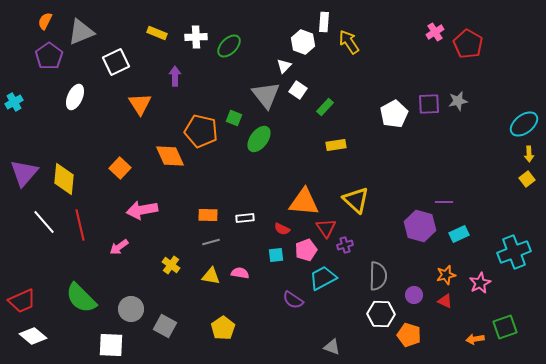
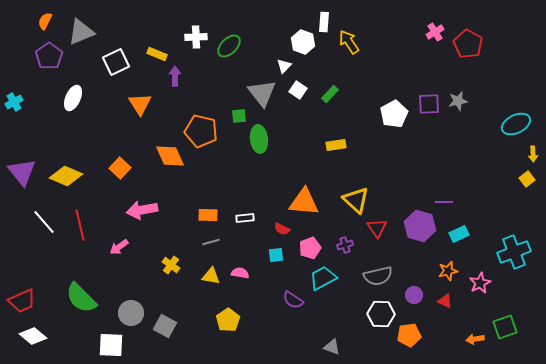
yellow rectangle at (157, 33): moved 21 px down
gray triangle at (266, 95): moved 4 px left, 2 px up
white ellipse at (75, 97): moved 2 px left, 1 px down
green rectangle at (325, 107): moved 5 px right, 13 px up
green square at (234, 118): moved 5 px right, 2 px up; rotated 28 degrees counterclockwise
cyan ellipse at (524, 124): moved 8 px left; rotated 12 degrees clockwise
green ellipse at (259, 139): rotated 44 degrees counterclockwise
yellow arrow at (529, 154): moved 4 px right
purple triangle at (24, 173): moved 2 px left, 1 px up; rotated 20 degrees counterclockwise
yellow diamond at (64, 179): moved 2 px right, 3 px up; rotated 72 degrees counterclockwise
red triangle at (326, 228): moved 51 px right
pink pentagon at (306, 250): moved 4 px right, 2 px up
orange star at (446, 275): moved 2 px right, 4 px up
gray semicircle at (378, 276): rotated 76 degrees clockwise
gray circle at (131, 309): moved 4 px down
yellow pentagon at (223, 328): moved 5 px right, 8 px up
orange pentagon at (409, 335): rotated 25 degrees counterclockwise
